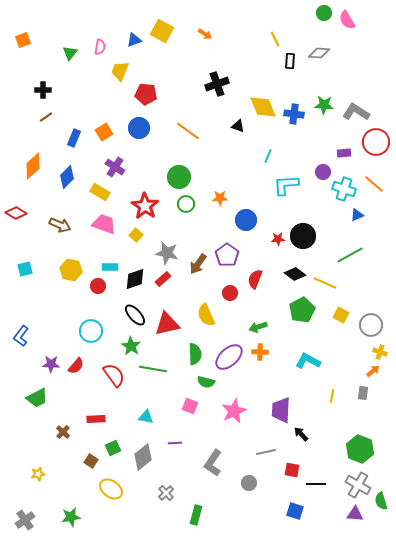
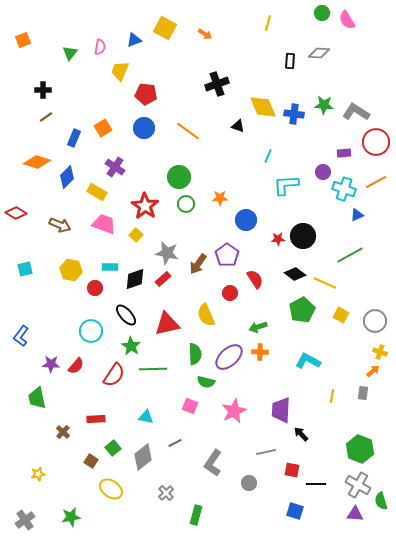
green circle at (324, 13): moved 2 px left
yellow square at (162, 31): moved 3 px right, 3 px up
yellow line at (275, 39): moved 7 px left, 16 px up; rotated 42 degrees clockwise
blue circle at (139, 128): moved 5 px right
orange square at (104, 132): moved 1 px left, 4 px up
orange diamond at (33, 166): moved 4 px right, 4 px up; rotated 60 degrees clockwise
orange line at (374, 184): moved 2 px right, 2 px up; rotated 70 degrees counterclockwise
yellow rectangle at (100, 192): moved 3 px left
red semicircle at (255, 279): rotated 126 degrees clockwise
red circle at (98, 286): moved 3 px left, 2 px down
black ellipse at (135, 315): moved 9 px left
gray circle at (371, 325): moved 4 px right, 4 px up
green line at (153, 369): rotated 12 degrees counterclockwise
red semicircle at (114, 375): rotated 70 degrees clockwise
green trapezoid at (37, 398): rotated 105 degrees clockwise
purple line at (175, 443): rotated 24 degrees counterclockwise
green square at (113, 448): rotated 14 degrees counterclockwise
